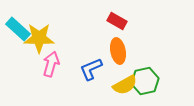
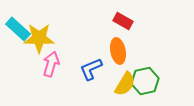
red rectangle: moved 6 px right
yellow semicircle: moved 1 px up; rotated 30 degrees counterclockwise
